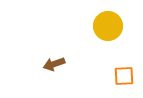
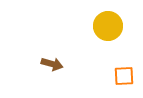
brown arrow: moved 2 px left; rotated 145 degrees counterclockwise
